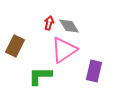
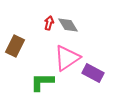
gray diamond: moved 1 px left, 1 px up
pink triangle: moved 3 px right, 8 px down
purple rectangle: moved 1 px left, 2 px down; rotated 75 degrees counterclockwise
green L-shape: moved 2 px right, 6 px down
